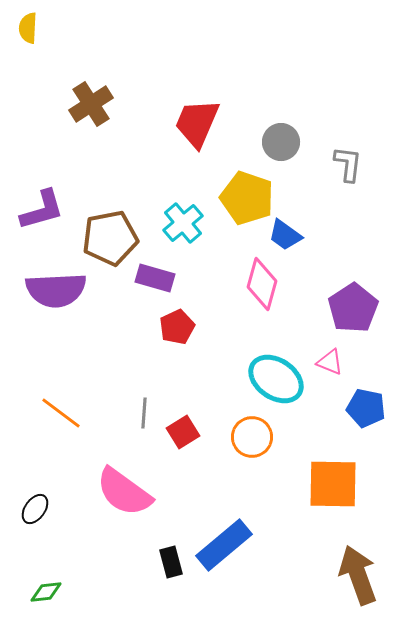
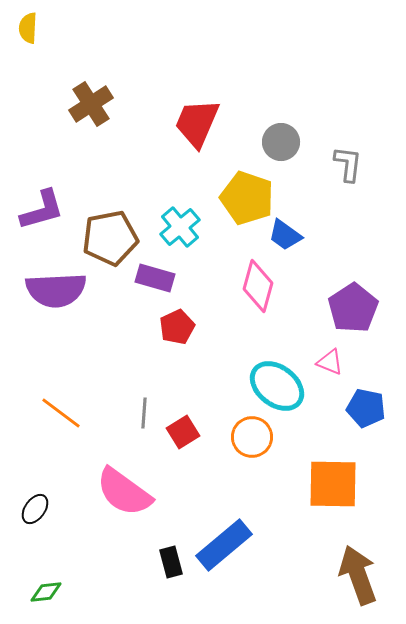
cyan cross: moved 3 px left, 4 px down
pink diamond: moved 4 px left, 2 px down
cyan ellipse: moved 1 px right, 7 px down; rotated 4 degrees clockwise
